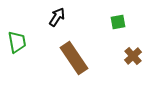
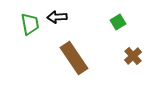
black arrow: rotated 126 degrees counterclockwise
green square: rotated 21 degrees counterclockwise
green trapezoid: moved 13 px right, 18 px up
